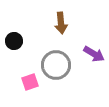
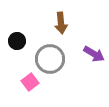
black circle: moved 3 px right
gray circle: moved 6 px left, 6 px up
pink square: rotated 18 degrees counterclockwise
